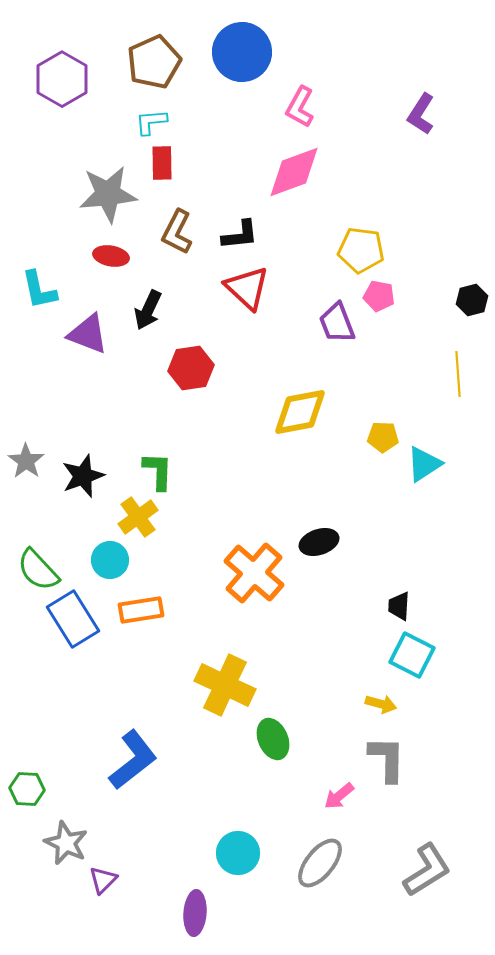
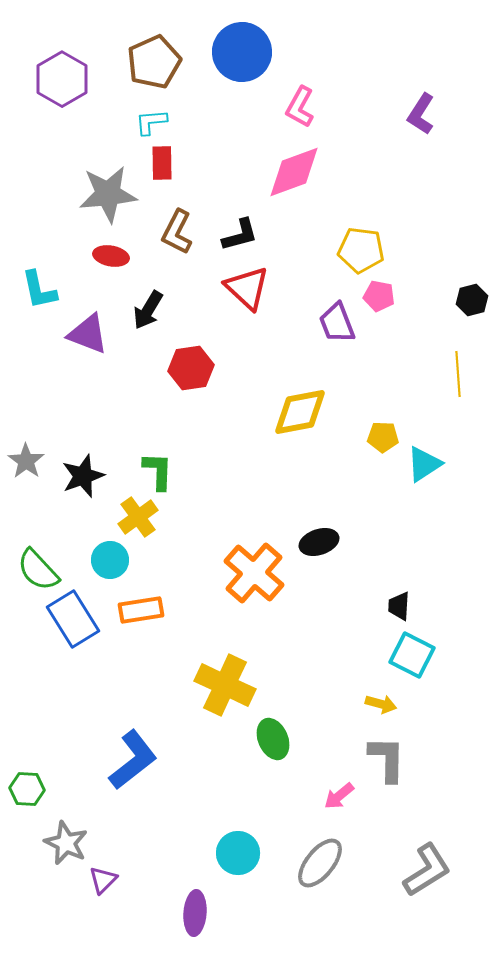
black L-shape at (240, 235): rotated 9 degrees counterclockwise
black arrow at (148, 310): rotated 6 degrees clockwise
